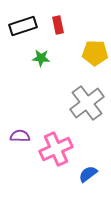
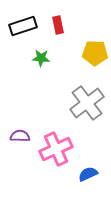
blue semicircle: rotated 12 degrees clockwise
